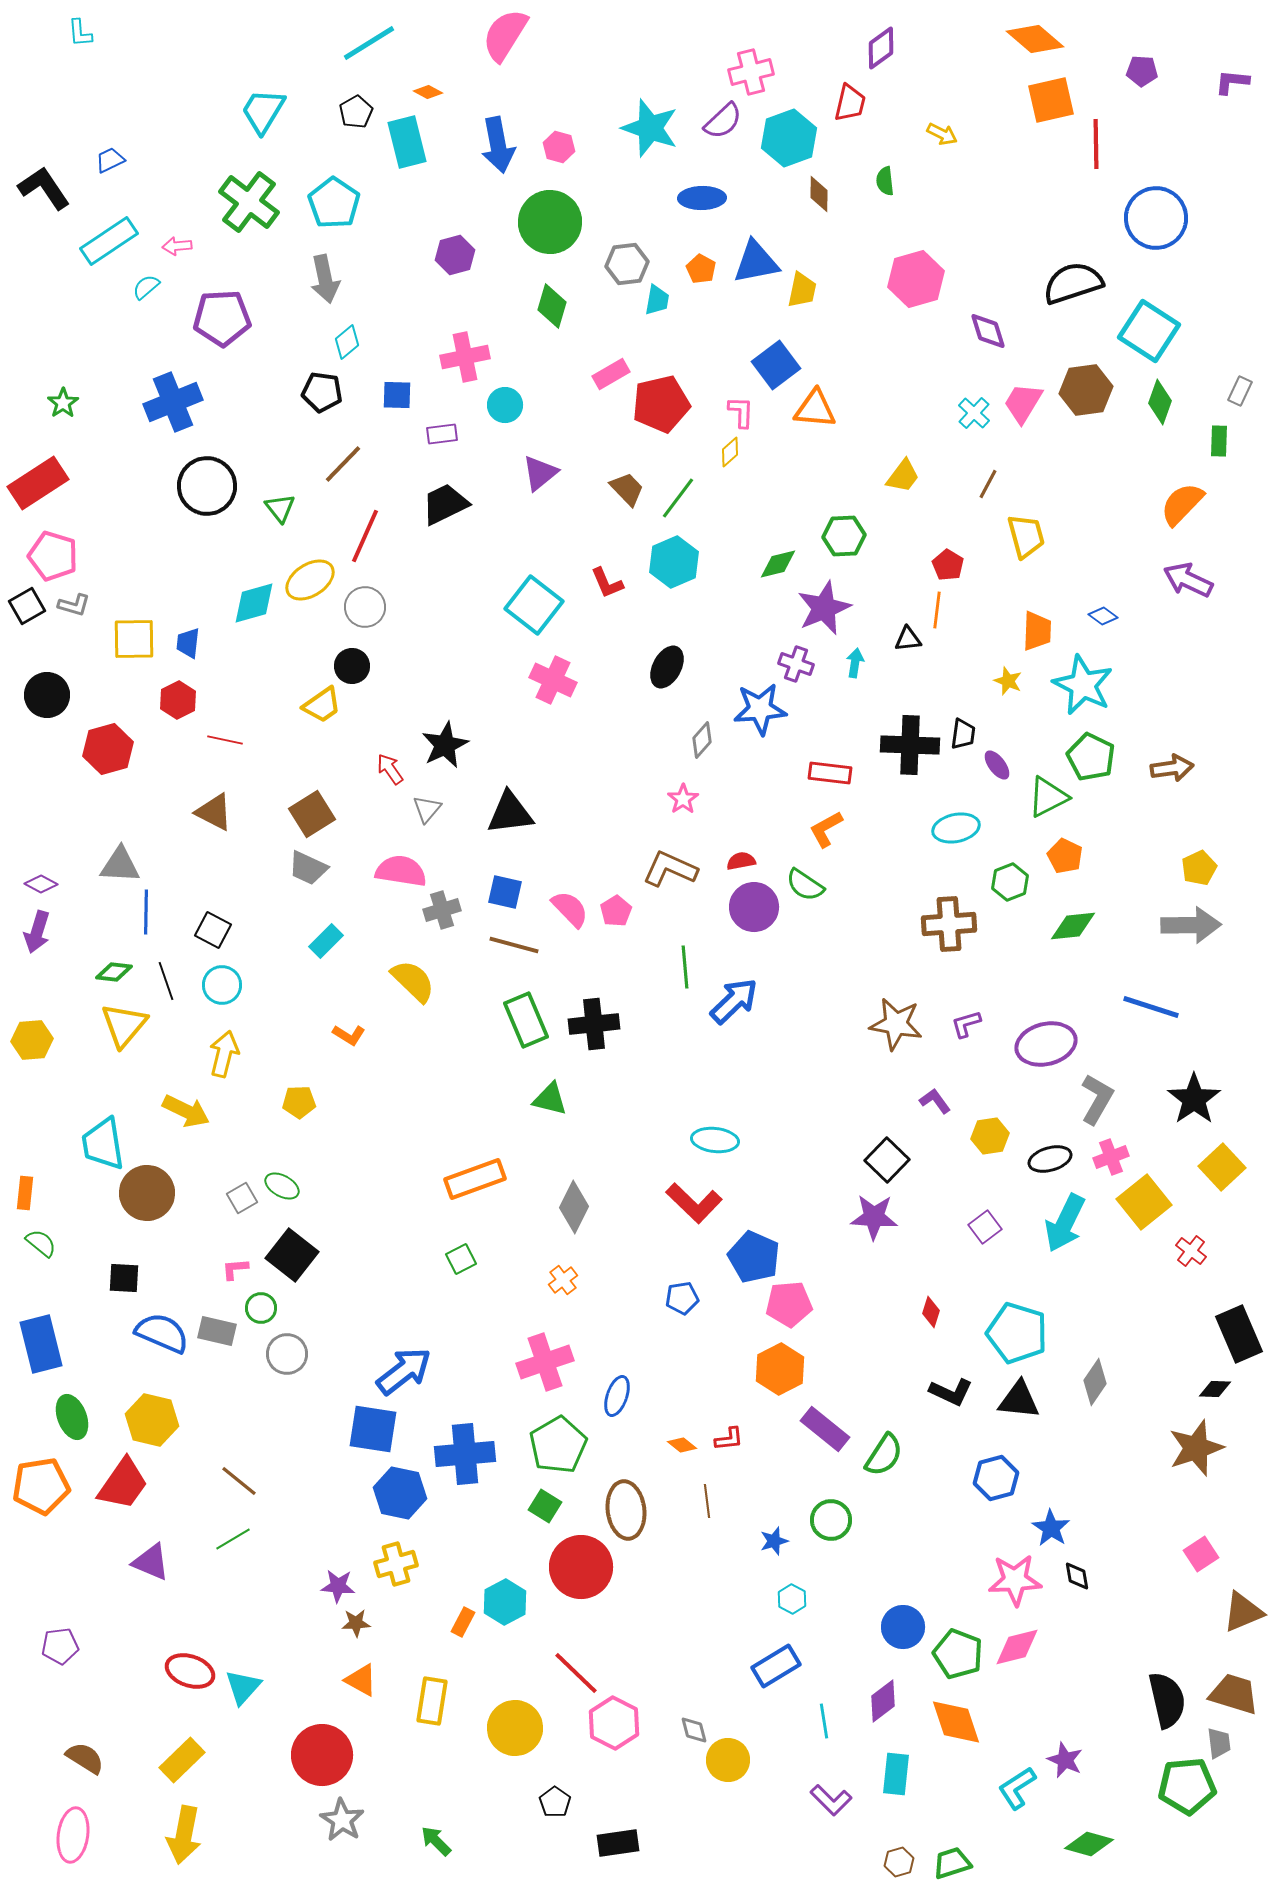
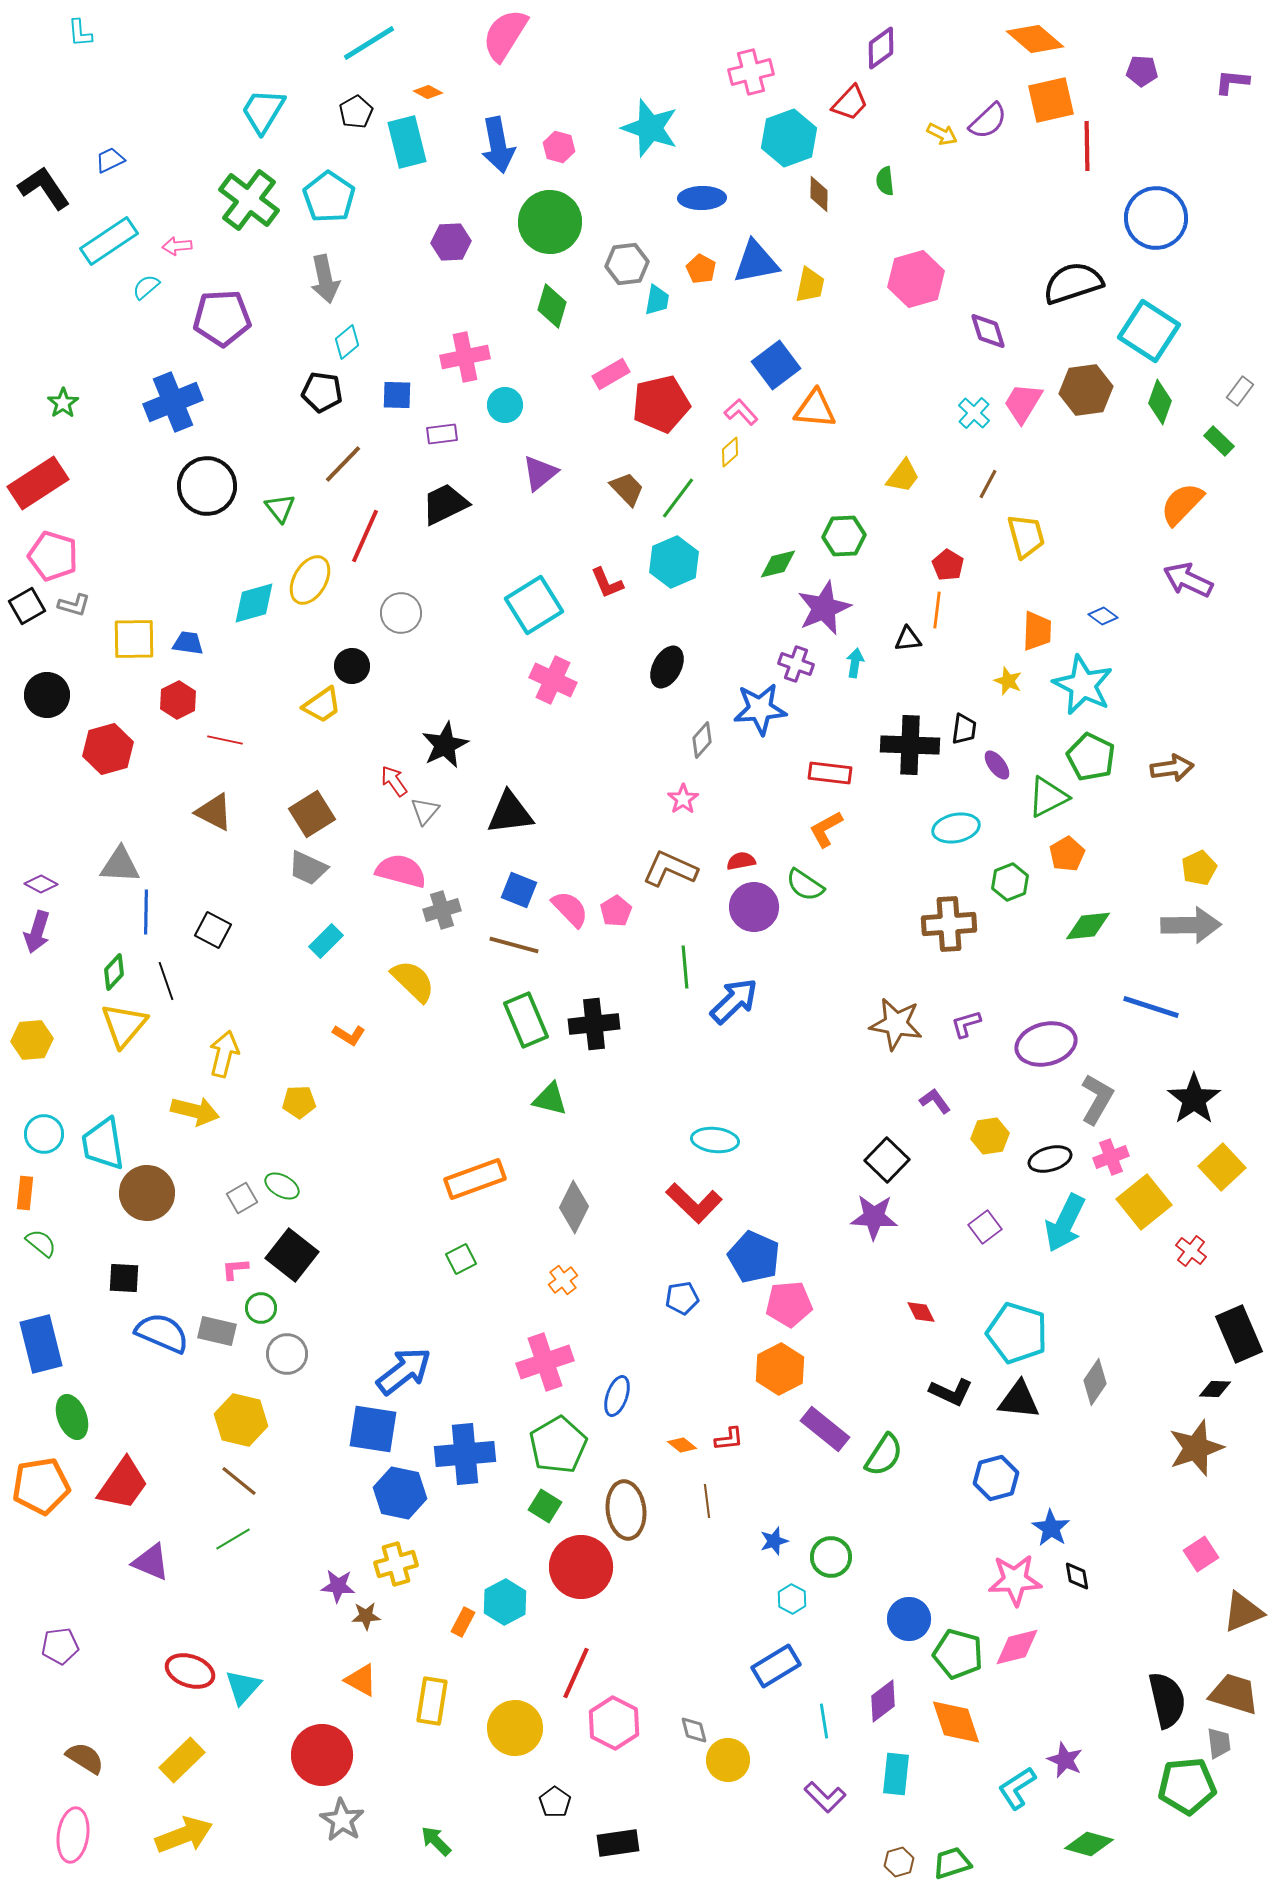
red trapezoid at (850, 103): rotated 30 degrees clockwise
purple semicircle at (723, 121): moved 265 px right
red line at (1096, 144): moved 9 px left, 2 px down
green cross at (249, 202): moved 2 px up
cyan pentagon at (334, 203): moved 5 px left, 6 px up
purple hexagon at (455, 255): moved 4 px left, 13 px up; rotated 12 degrees clockwise
yellow trapezoid at (802, 290): moved 8 px right, 5 px up
gray rectangle at (1240, 391): rotated 12 degrees clockwise
pink L-shape at (741, 412): rotated 44 degrees counterclockwise
green rectangle at (1219, 441): rotated 48 degrees counterclockwise
yellow ellipse at (310, 580): rotated 27 degrees counterclockwise
cyan square at (534, 605): rotated 20 degrees clockwise
gray circle at (365, 607): moved 36 px right, 6 px down
blue trapezoid at (188, 643): rotated 92 degrees clockwise
black trapezoid at (963, 734): moved 1 px right, 5 px up
red arrow at (390, 769): moved 4 px right, 12 px down
gray triangle at (427, 809): moved 2 px left, 2 px down
orange pentagon at (1065, 856): moved 2 px right, 2 px up; rotated 16 degrees clockwise
pink semicircle at (401, 871): rotated 6 degrees clockwise
blue square at (505, 892): moved 14 px right, 2 px up; rotated 9 degrees clockwise
green diamond at (1073, 926): moved 15 px right
green diamond at (114, 972): rotated 54 degrees counterclockwise
cyan circle at (222, 985): moved 178 px left, 149 px down
yellow arrow at (186, 1111): moved 9 px right; rotated 12 degrees counterclockwise
red diamond at (931, 1312): moved 10 px left; rotated 44 degrees counterclockwise
yellow hexagon at (152, 1420): moved 89 px right
green circle at (831, 1520): moved 37 px down
brown star at (356, 1623): moved 10 px right, 7 px up
blue circle at (903, 1627): moved 6 px right, 8 px up
green pentagon at (958, 1654): rotated 6 degrees counterclockwise
red line at (576, 1673): rotated 70 degrees clockwise
purple L-shape at (831, 1800): moved 6 px left, 3 px up
yellow arrow at (184, 1835): rotated 122 degrees counterclockwise
